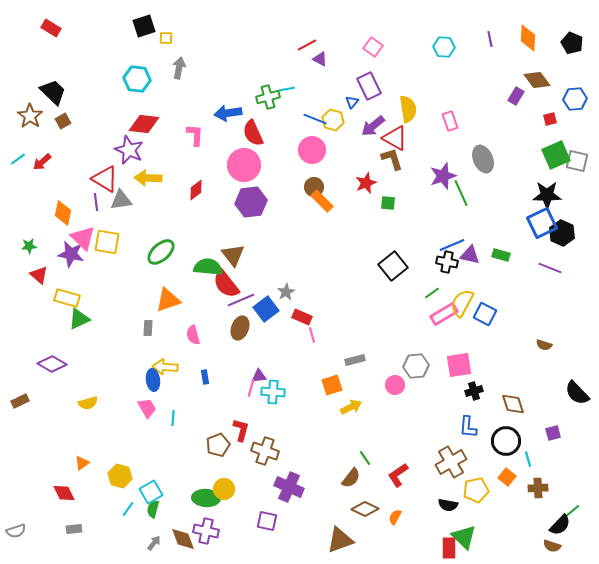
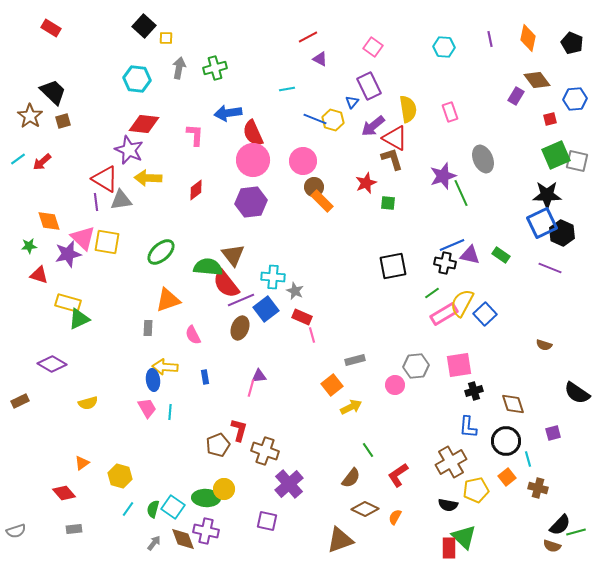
black square at (144, 26): rotated 30 degrees counterclockwise
orange diamond at (528, 38): rotated 8 degrees clockwise
red line at (307, 45): moved 1 px right, 8 px up
green cross at (268, 97): moved 53 px left, 29 px up
brown square at (63, 121): rotated 14 degrees clockwise
pink rectangle at (450, 121): moved 9 px up
pink circle at (312, 150): moved 9 px left, 11 px down
pink circle at (244, 165): moved 9 px right, 5 px up
orange diamond at (63, 213): moved 14 px left, 8 px down; rotated 30 degrees counterclockwise
purple star at (71, 254): moved 3 px left; rotated 24 degrees counterclockwise
green rectangle at (501, 255): rotated 18 degrees clockwise
black cross at (447, 262): moved 2 px left, 1 px down
black square at (393, 266): rotated 28 degrees clockwise
red triangle at (39, 275): rotated 24 degrees counterclockwise
gray star at (286, 292): moved 9 px right, 1 px up; rotated 18 degrees counterclockwise
yellow rectangle at (67, 298): moved 1 px right, 5 px down
blue square at (485, 314): rotated 20 degrees clockwise
pink semicircle at (193, 335): rotated 12 degrees counterclockwise
orange square at (332, 385): rotated 20 degrees counterclockwise
cyan cross at (273, 392): moved 115 px up
black semicircle at (577, 393): rotated 12 degrees counterclockwise
cyan line at (173, 418): moved 3 px left, 6 px up
red L-shape at (241, 430): moved 2 px left
green line at (365, 458): moved 3 px right, 8 px up
orange square at (507, 477): rotated 12 degrees clockwise
purple cross at (289, 487): moved 3 px up; rotated 24 degrees clockwise
brown cross at (538, 488): rotated 18 degrees clockwise
cyan square at (151, 492): moved 22 px right, 15 px down; rotated 25 degrees counterclockwise
red diamond at (64, 493): rotated 15 degrees counterclockwise
green line at (571, 512): moved 5 px right, 20 px down; rotated 24 degrees clockwise
